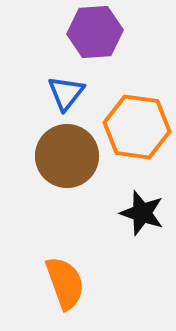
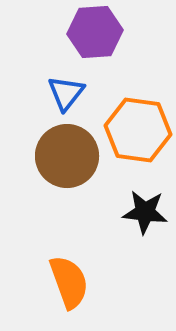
orange hexagon: moved 1 px right, 3 px down
black star: moved 3 px right, 1 px up; rotated 12 degrees counterclockwise
orange semicircle: moved 4 px right, 1 px up
